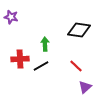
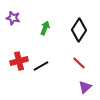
purple star: moved 2 px right, 1 px down
black diamond: rotated 65 degrees counterclockwise
green arrow: moved 16 px up; rotated 24 degrees clockwise
red cross: moved 1 px left, 2 px down; rotated 12 degrees counterclockwise
red line: moved 3 px right, 3 px up
